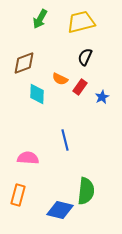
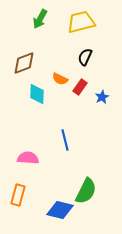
green semicircle: rotated 20 degrees clockwise
